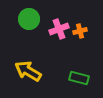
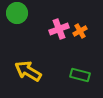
green circle: moved 12 px left, 6 px up
orange cross: rotated 16 degrees counterclockwise
green rectangle: moved 1 px right, 3 px up
